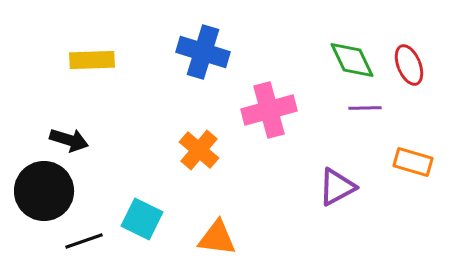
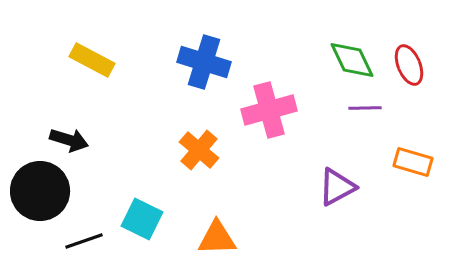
blue cross: moved 1 px right, 10 px down
yellow rectangle: rotated 30 degrees clockwise
black circle: moved 4 px left
orange triangle: rotated 9 degrees counterclockwise
